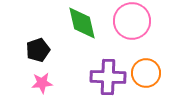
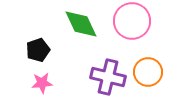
green diamond: moved 1 px left, 1 px down; rotated 12 degrees counterclockwise
orange circle: moved 2 px right, 1 px up
purple cross: rotated 12 degrees clockwise
